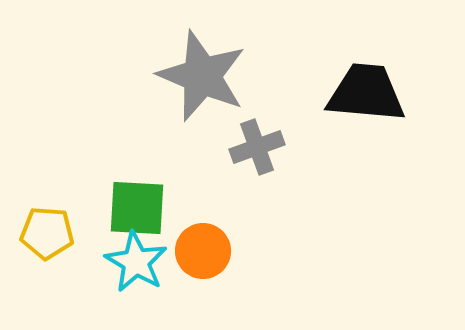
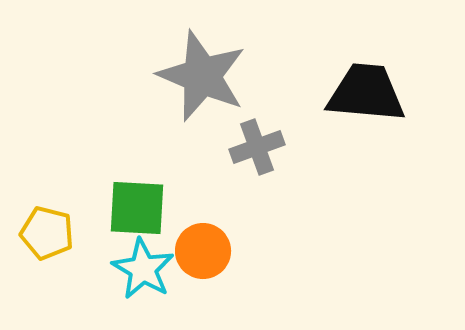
yellow pentagon: rotated 10 degrees clockwise
cyan star: moved 7 px right, 7 px down
